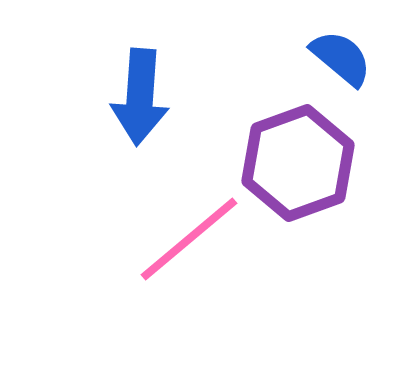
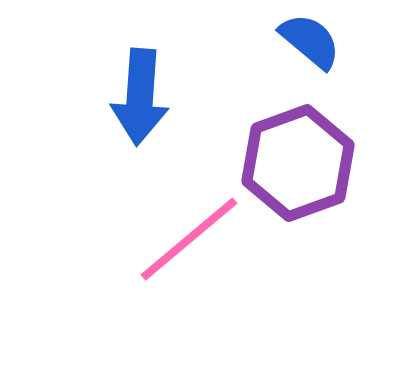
blue semicircle: moved 31 px left, 17 px up
